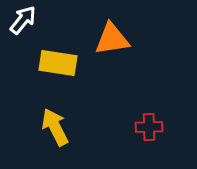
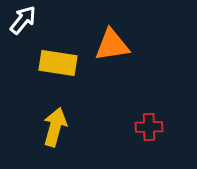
orange triangle: moved 6 px down
yellow arrow: rotated 42 degrees clockwise
